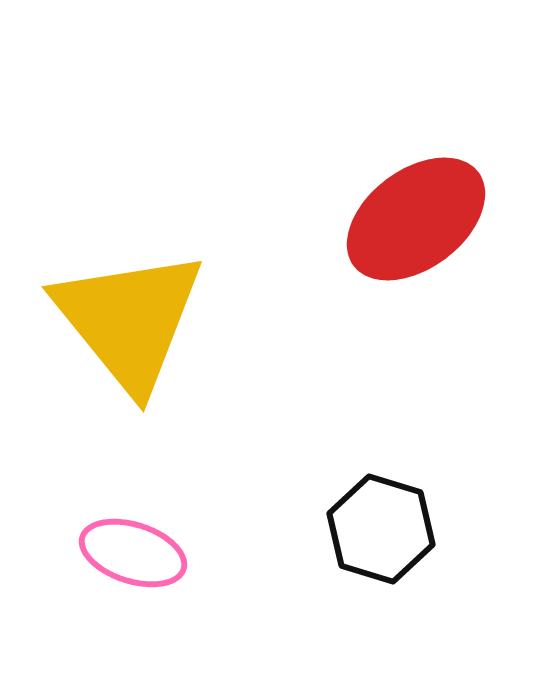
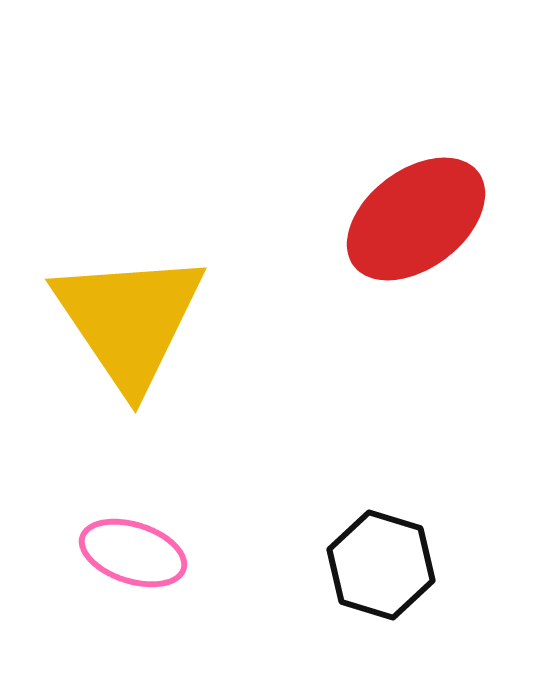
yellow triangle: rotated 5 degrees clockwise
black hexagon: moved 36 px down
